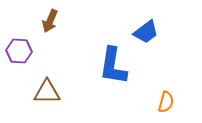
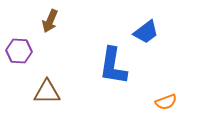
orange semicircle: rotated 55 degrees clockwise
